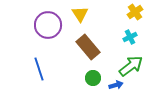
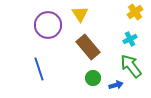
cyan cross: moved 2 px down
green arrow: rotated 90 degrees counterclockwise
